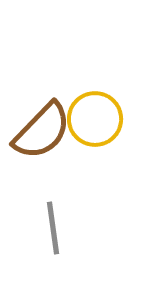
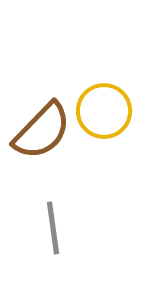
yellow circle: moved 9 px right, 8 px up
